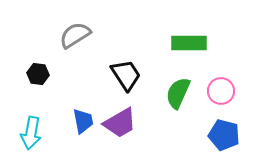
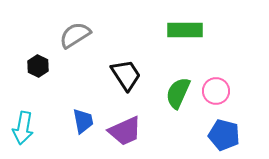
green rectangle: moved 4 px left, 13 px up
black hexagon: moved 8 px up; rotated 20 degrees clockwise
pink circle: moved 5 px left
purple trapezoid: moved 5 px right, 8 px down; rotated 6 degrees clockwise
cyan arrow: moved 8 px left, 5 px up
